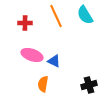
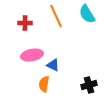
cyan semicircle: moved 2 px right, 1 px up
pink ellipse: rotated 30 degrees counterclockwise
blue triangle: moved 1 px left, 4 px down
orange semicircle: moved 1 px right
